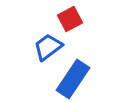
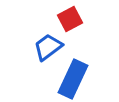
blue rectangle: rotated 9 degrees counterclockwise
